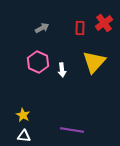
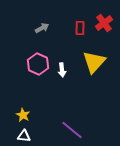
pink hexagon: moved 2 px down
purple line: rotated 30 degrees clockwise
